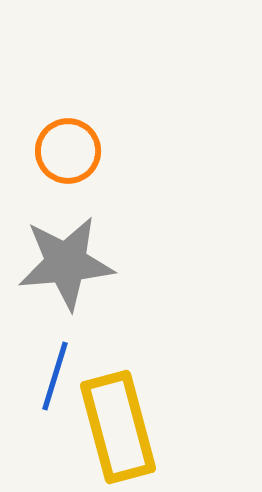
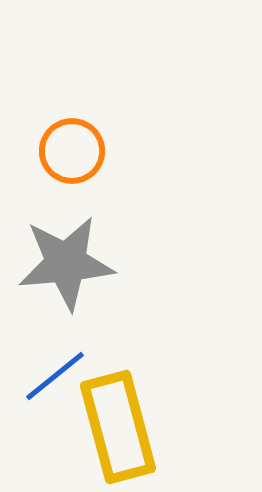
orange circle: moved 4 px right
blue line: rotated 34 degrees clockwise
